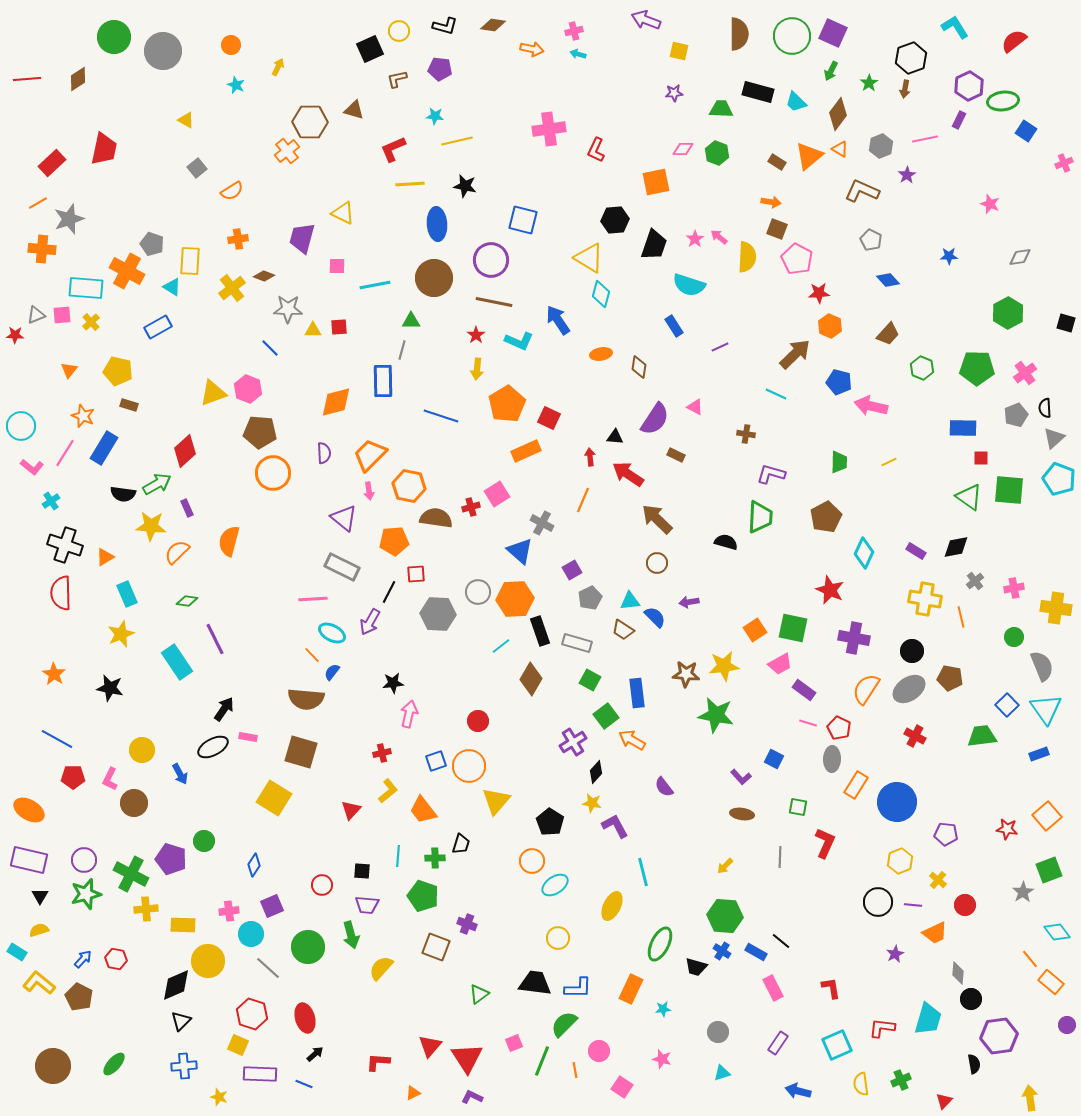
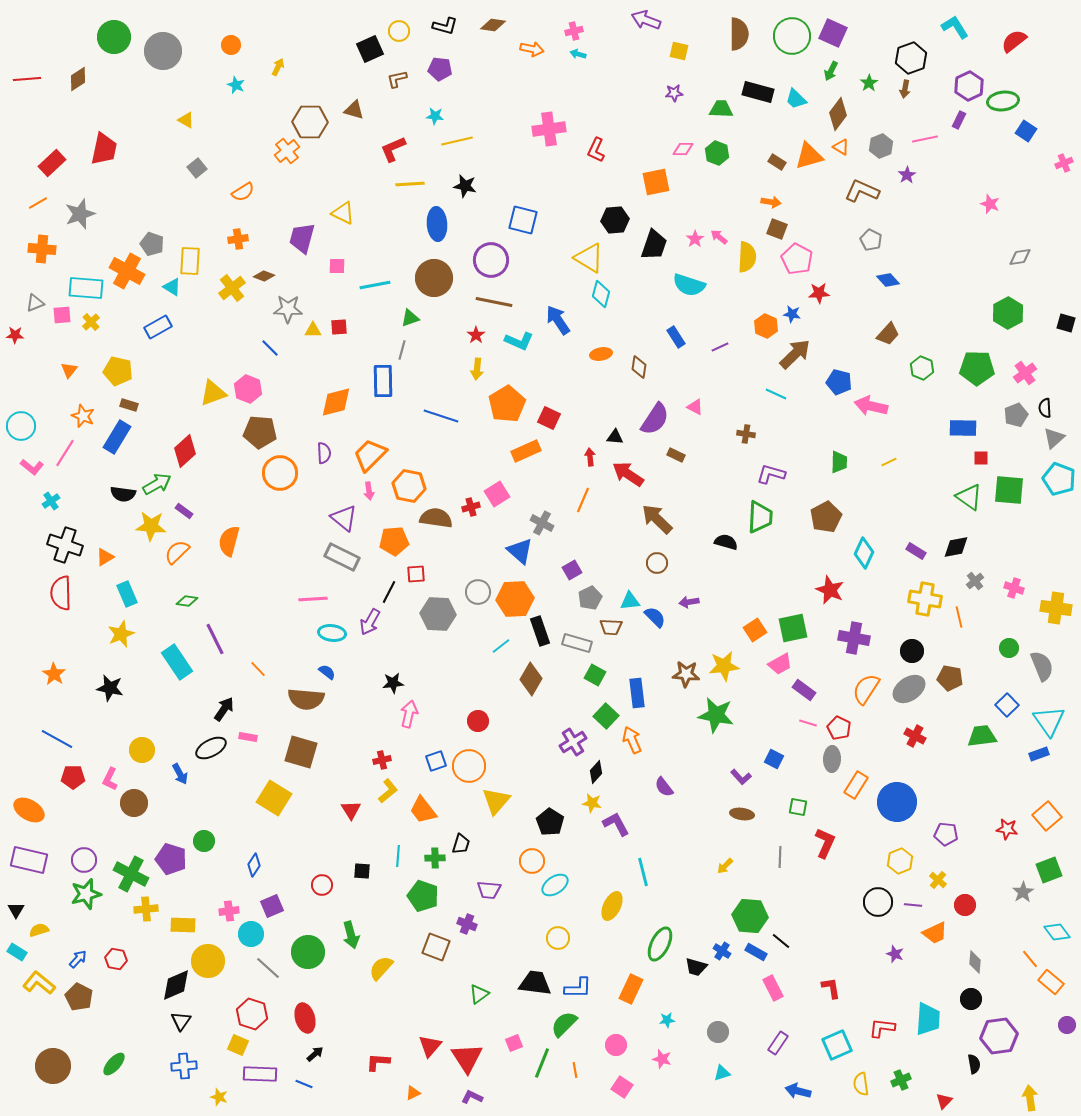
cyan trapezoid at (796, 102): moved 3 px up
orange triangle at (840, 149): moved 1 px right, 2 px up
orange triangle at (809, 156): rotated 24 degrees clockwise
orange semicircle at (232, 191): moved 11 px right, 1 px down
gray star at (69, 219): moved 11 px right, 5 px up
blue star at (949, 256): moved 157 px left, 58 px down; rotated 12 degrees clockwise
gray triangle at (36, 315): moved 1 px left, 12 px up
green triangle at (411, 321): moved 1 px left, 3 px up; rotated 18 degrees counterclockwise
blue rectangle at (674, 326): moved 2 px right, 11 px down
orange hexagon at (830, 326): moved 64 px left
blue rectangle at (104, 448): moved 13 px right, 11 px up
orange circle at (273, 473): moved 7 px right
purple rectangle at (187, 508): moved 3 px left, 3 px down; rotated 30 degrees counterclockwise
gray rectangle at (342, 567): moved 10 px up
pink cross at (1014, 588): rotated 30 degrees clockwise
orange line at (961, 617): moved 2 px left
green square at (793, 628): rotated 24 degrees counterclockwise
brown trapezoid at (623, 630): moved 12 px left, 3 px up; rotated 30 degrees counterclockwise
cyan ellipse at (332, 633): rotated 20 degrees counterclockwise
green circle at (1014, 637): moved 5 px left, 11 px down
orange line at (312, 655): moved 54 px left, 14 px down
blue semicircle at (332, 672): moved 5 px left; rotated 90 degrees clockwise
green square at (590, 680): moved 5 px right, 5 px up
cyan triangle at (1046, 709): moved 3 px right, 12 px down
green square at (606, 716): rotated 10 degrees counterclockwise
orange arrow at (632, 740): rotated 36 degrees clockwise
black ellipse at (213, 747): moved 2 px left, 1 px down
red cross at (382, 753): moved 7 px down
red triangle at (351, 810): rotated 15 degrees counterclockwise
purple L-shape at (615, 826): moved 1 px right, 2 px up
black triangle at (40, 896): moved 24 px left, 14 px down
purple trapezoid at (367, 905): moved 122 px right, 15 px up
green hexagon at (725, 916): moved 25 px right
green circle at (308, 947): moved 5 px down
purple star at (895, 954): rotated 24 degrees counterclockwise
blue arrow at (83, 959): moved 5 px left
gray diamond at (958, 973): moved 17 px right, 11 px up
cyan star at (663, 1009): moved 4 px right, 11 px down
cyan trapezoid at (928, 1019): rotated 12 degrees counterclockwise
black triangle at (181, 1021): rotated 10 degrees counterclockwise
pink circle at (599, 1051): moved 17 px right, 6 px up
green line at (542, 1061): moved 2 px down
